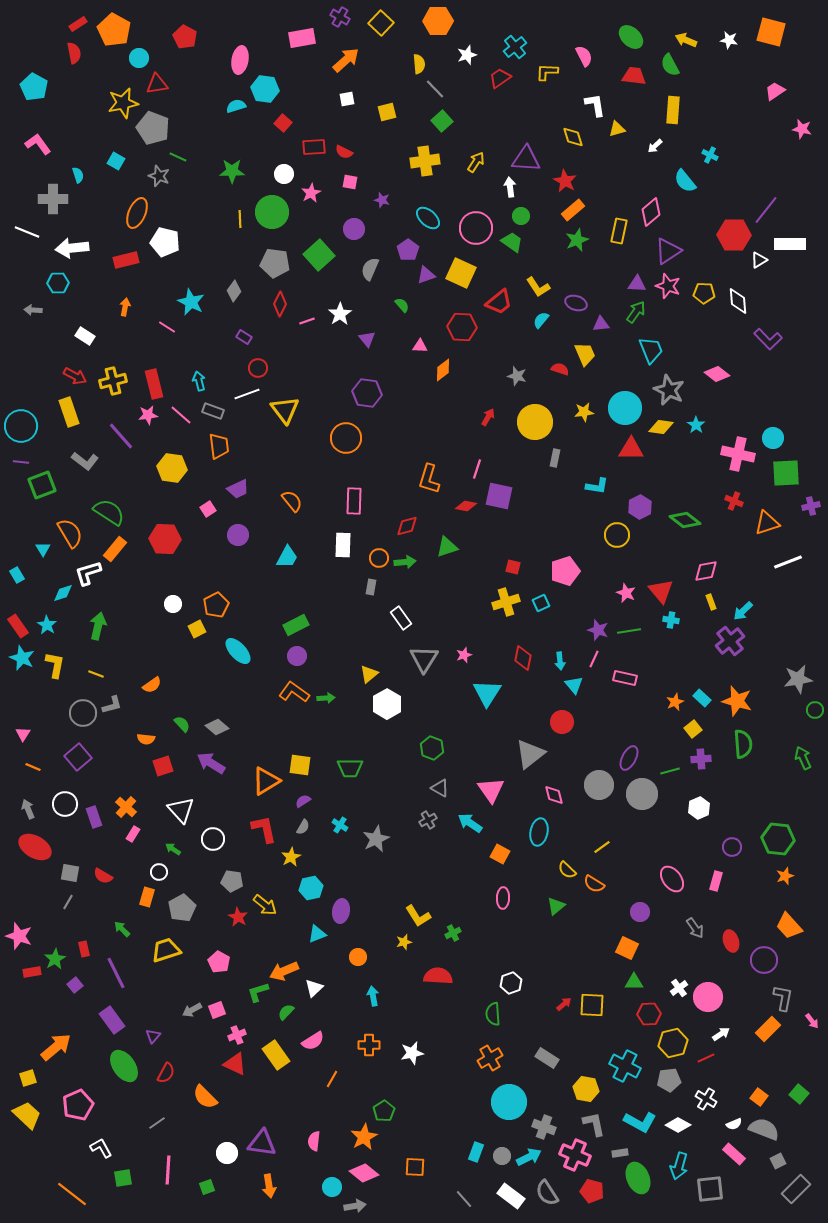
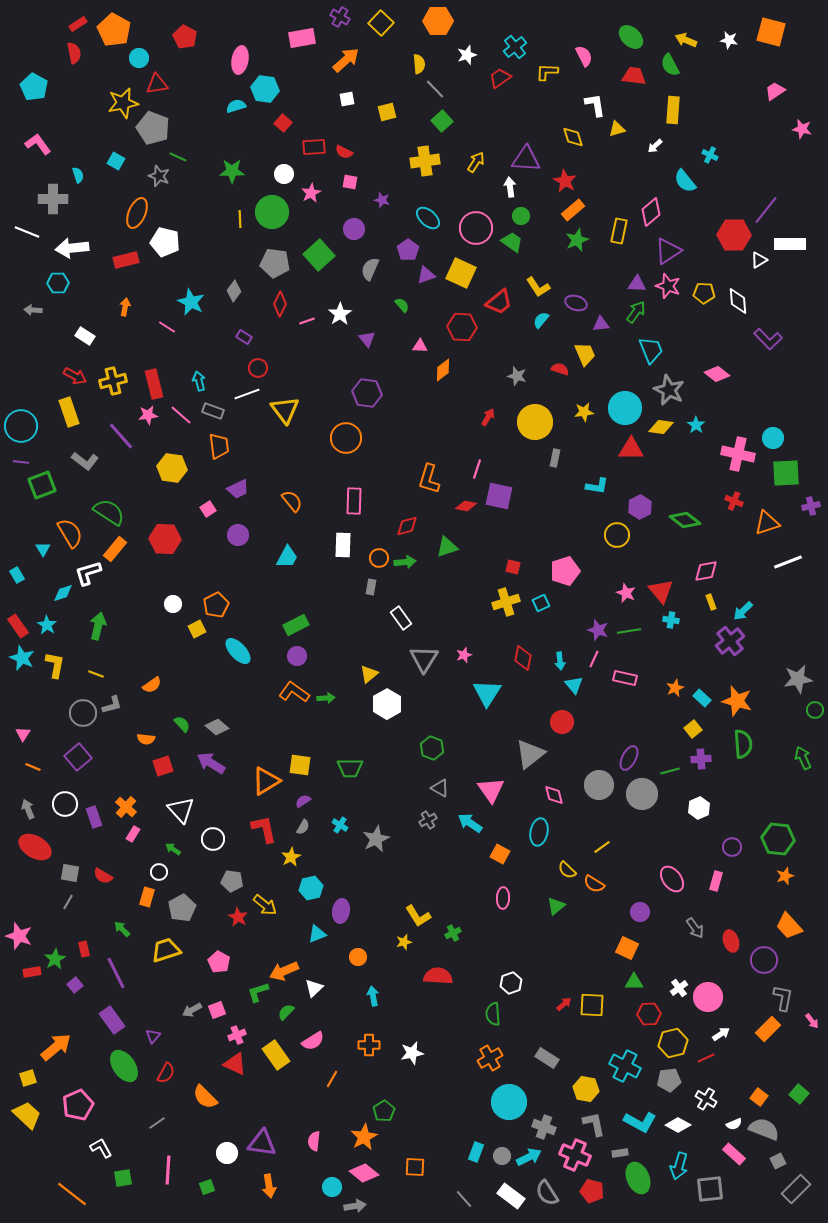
orange star at (675, 702): moved 14 px up
